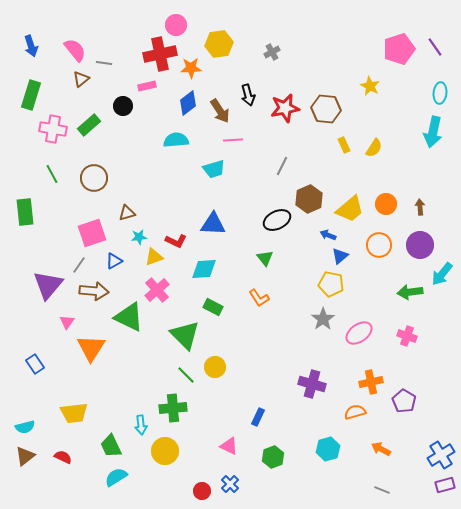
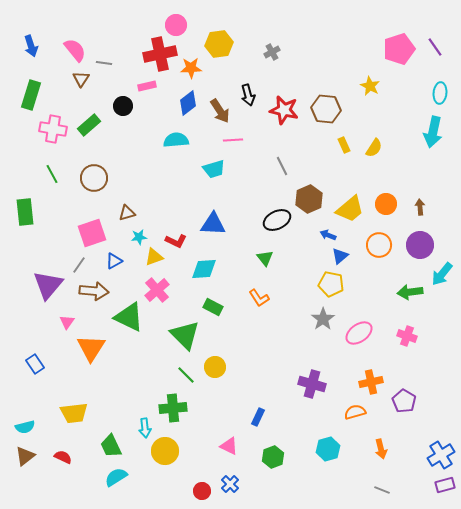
brown triangle at (81, 79): rotated 18 degrees counterclockwise
red star at (285, 108): moved 1 px left, 2 px down; rotated 24 degrees clockwise
gray line at (282, 166): rotated 54 degrees counterclockwise
cyan arrow at (141, 425): moved 4 px right, 3 px down
orange arrow at (381, 449): rotated 132 degrees counterclockwise
